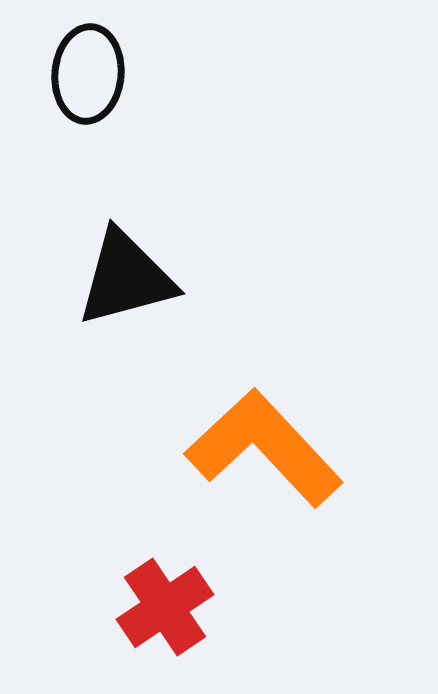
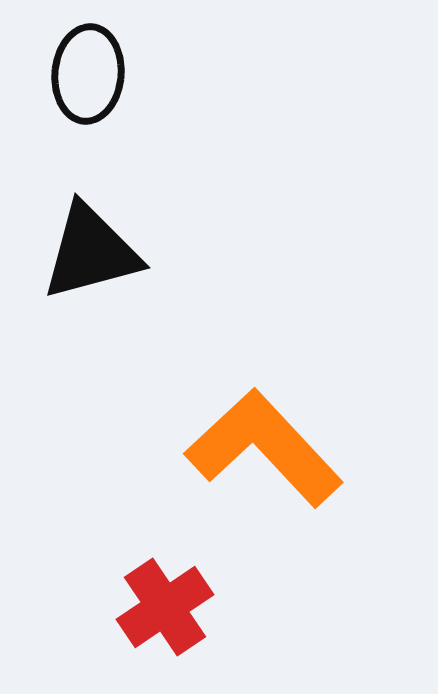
black triangle: moved 35 px left, 26 px up
